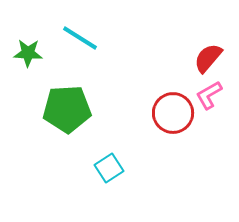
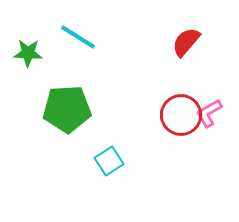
cyan line: moved 2 px left, 1 px up
red semicircle: moved 22 px left, 16 px up
pink L-shape: moved 18 px down
red circle: moved 8 px right, 2 px down
cyan square: moved 7 px up
